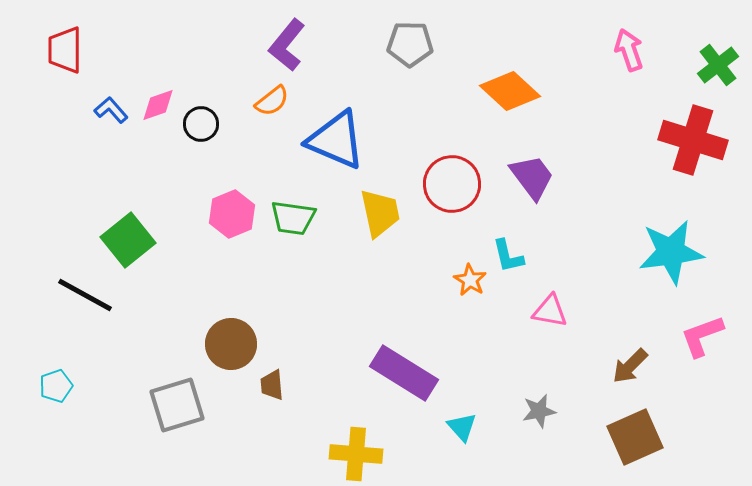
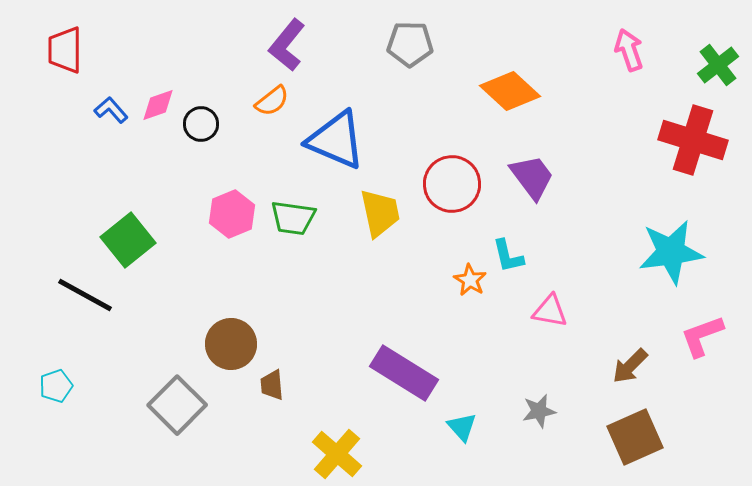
gray square: rotated 28 degrees counterclockwise
yellow cross: moved 19 px left; rotated 36 degrees clockwise
